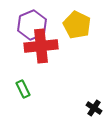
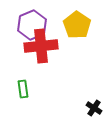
yellow pentagon: rotated 8 degrees clockwise
green rectangle: rotated 18 degrees clockwise
